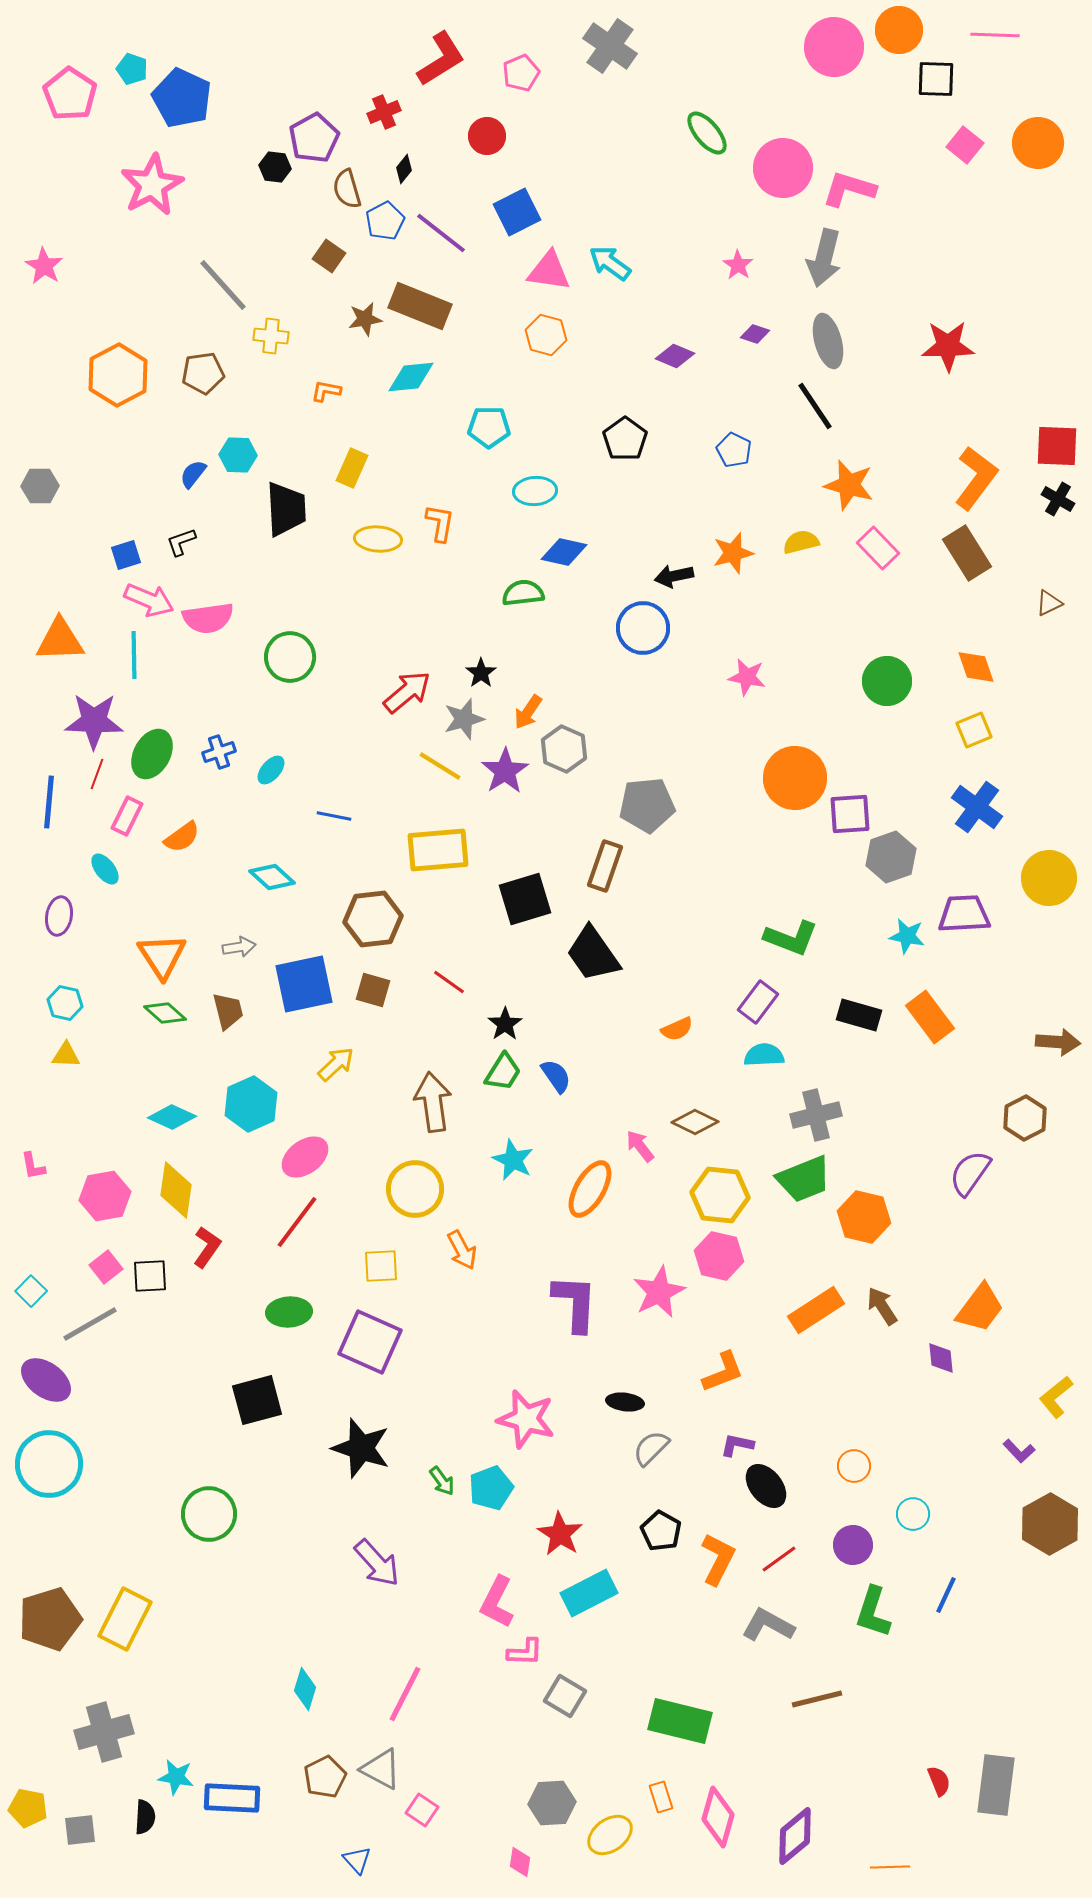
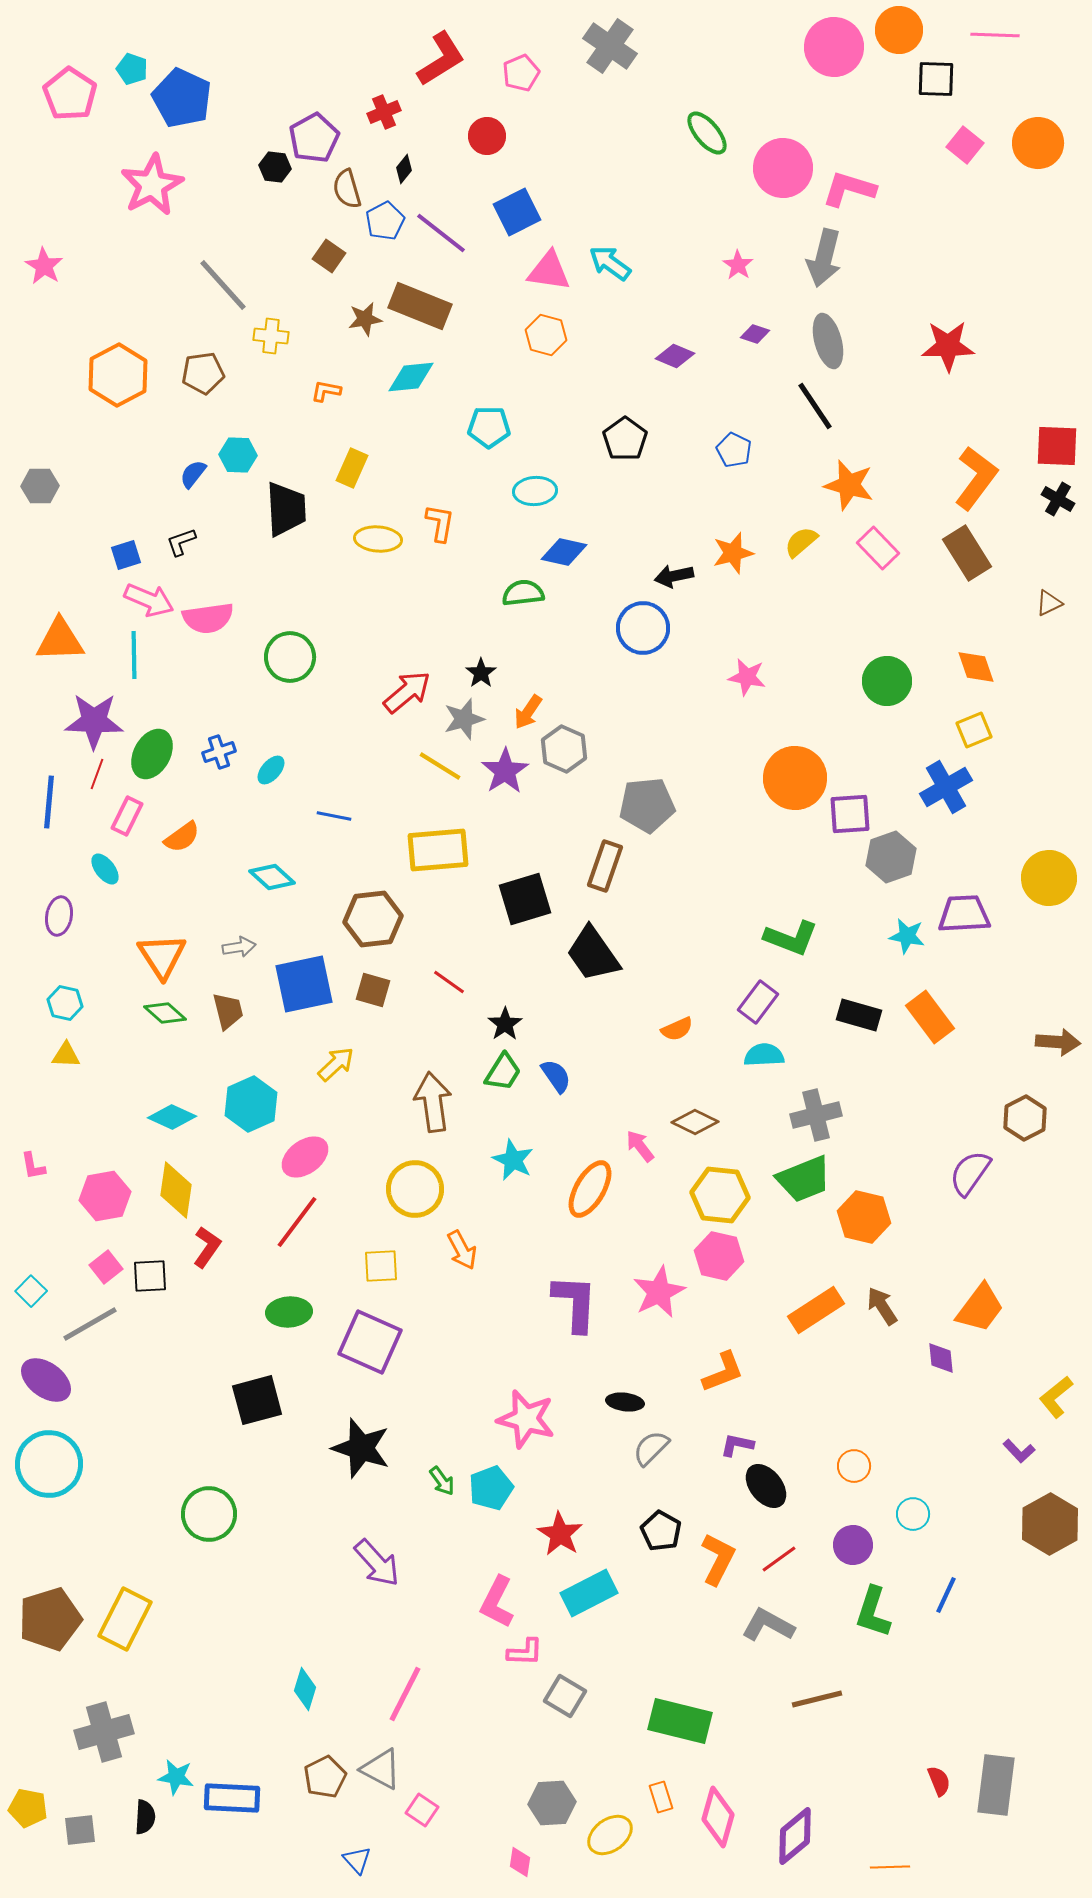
yellow semicircle at (801, 542): rotated 27 degrees counterclockwise
blue cross at (977, 807): moved 31 px left, 20 px up; rotated 24 degrees clockwise
